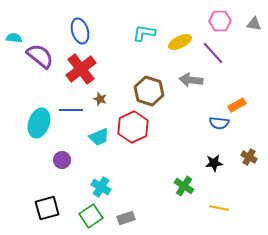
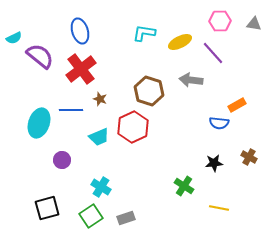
cyan semicircle: rotated 147 degrees clockwise
